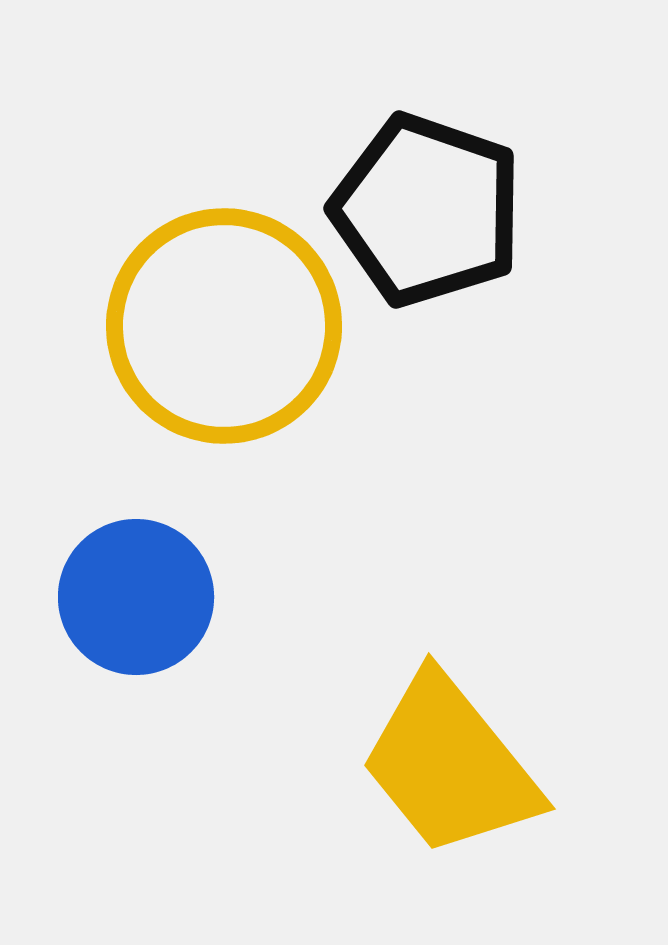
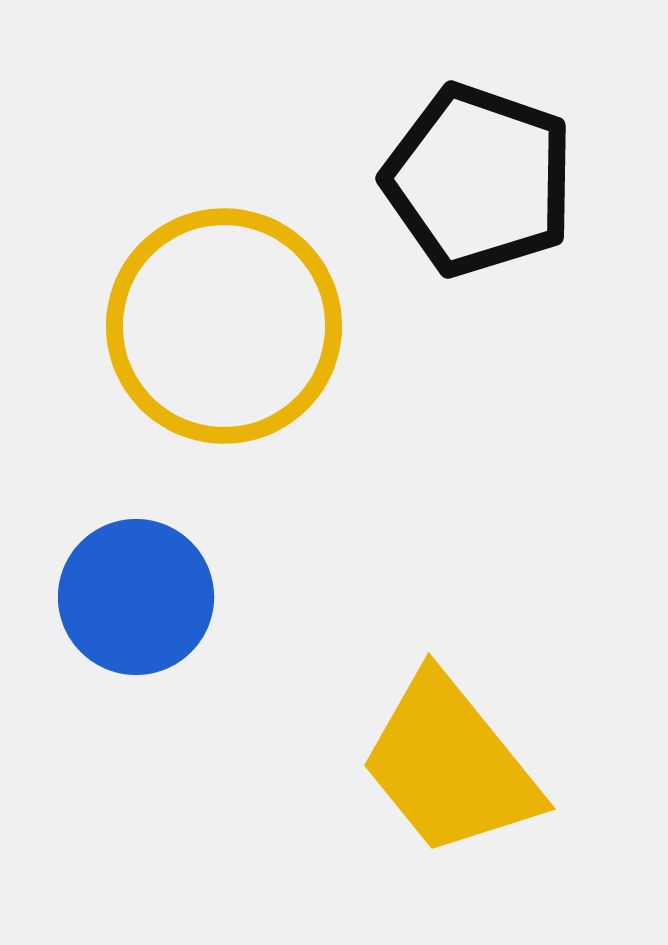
black pentagon: moved 52 px right, 30 px up
